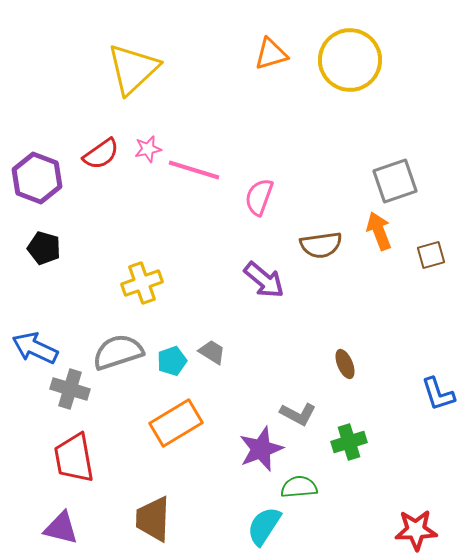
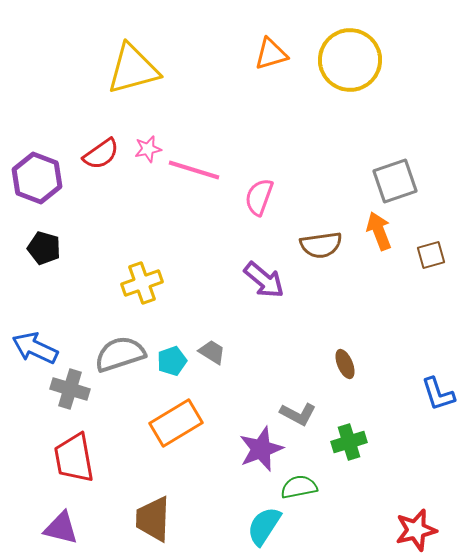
yellow triangle: rotated 28 degrees clockwise
gray semicircle: moved 2 px right, 2 px down
green semicircle: rotated 6 degrees counterclockwise
red star: rotated 12 degrees counterclockwise
